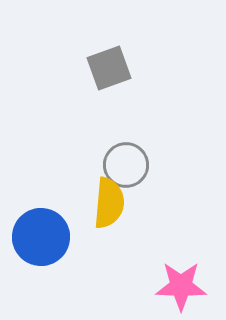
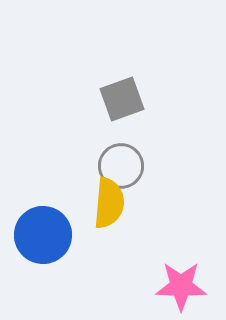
gray square: moved 13 px right, 31 px down
gray circle: moved 5 px left, 1 px down
blue circle: moved 2 px right, 2 px up
